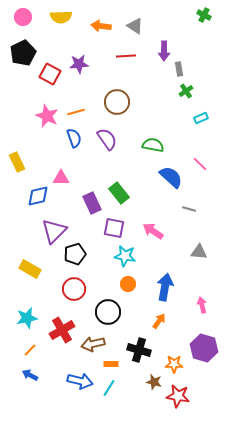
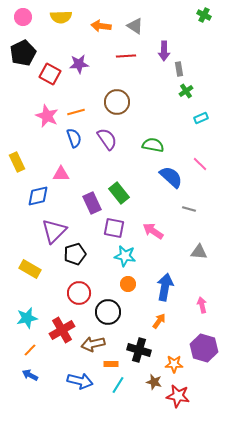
pink triangle at (61, 178): moved 4 px up
red circle at (74, 289): moved 5 px right, 4 px down
cyan line at (109, 388): moved 9 px right, 3 px up
